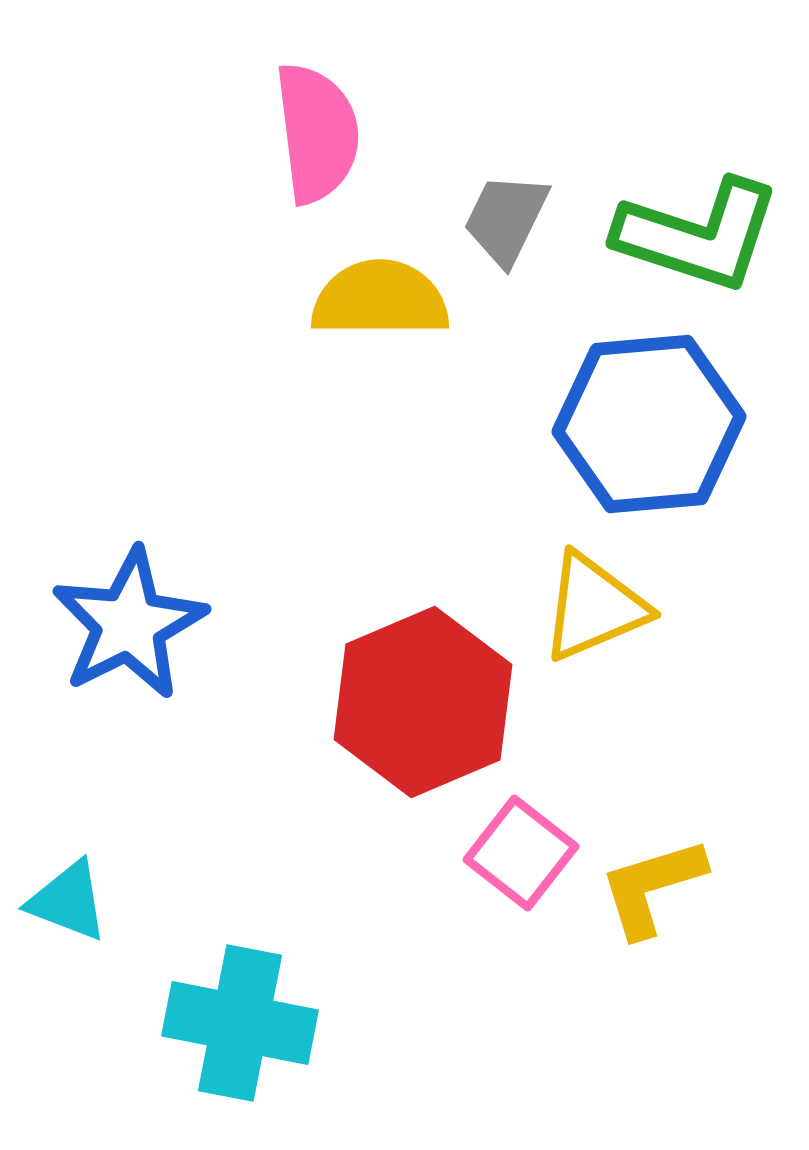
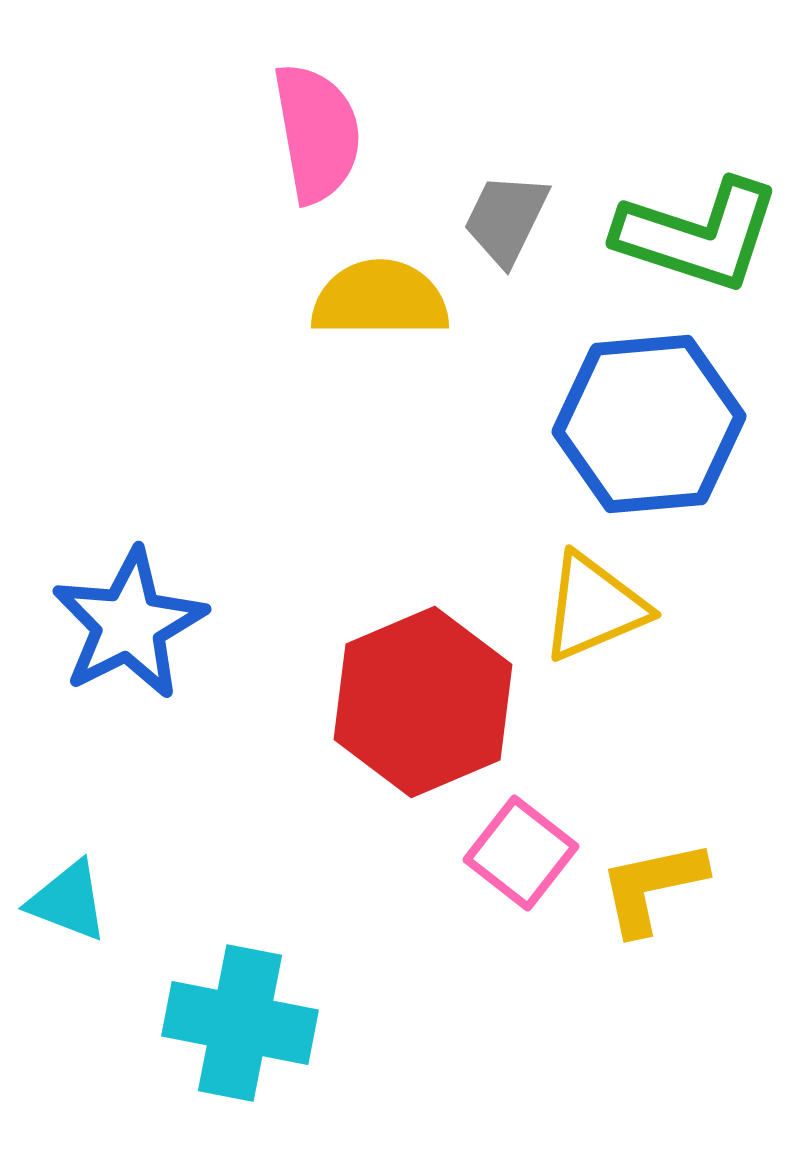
pink semicircle: rotated 3 degrees counterclockwise
yellow L-shape: rotated 5 degrees clockwise
